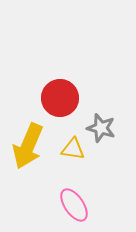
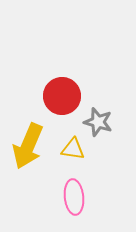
red circle: moved 2 px right, 2 px up
gray star: moved 3 px left, 6 px up
pink ellipse: moved 8 px up; rotated 28 degrees clockwise
